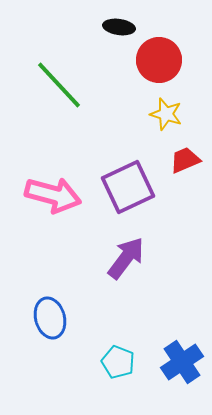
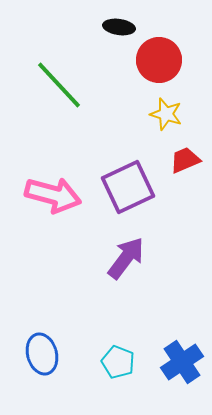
blue ellipse: moved 8 px left, 36 px down
